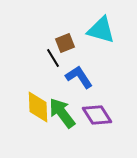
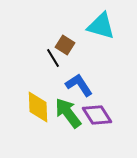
cyan triangle: moved 4 px up
brown square: moved 2 px down; rotated 36 degrees counterclockwise
blue L-shape: moved 8 px down
green arrow: moved 6 px right
